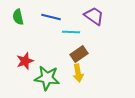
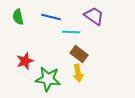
brown rectangle: rotated 72 degrees clockwise
green star: moved 1 px right, 1 px down
